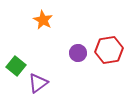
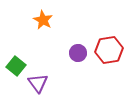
purple triangle: rotated 30 degrees counterclockwise
